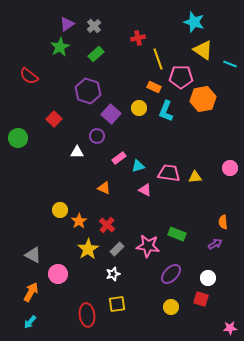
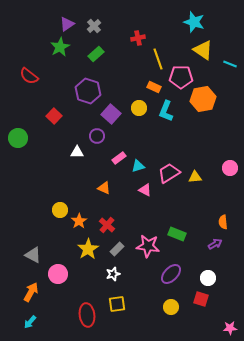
red square at (54, 119): moved 3 px up
pink trapezoid at (169, 173): rotated 40 degrees counterclockwise
